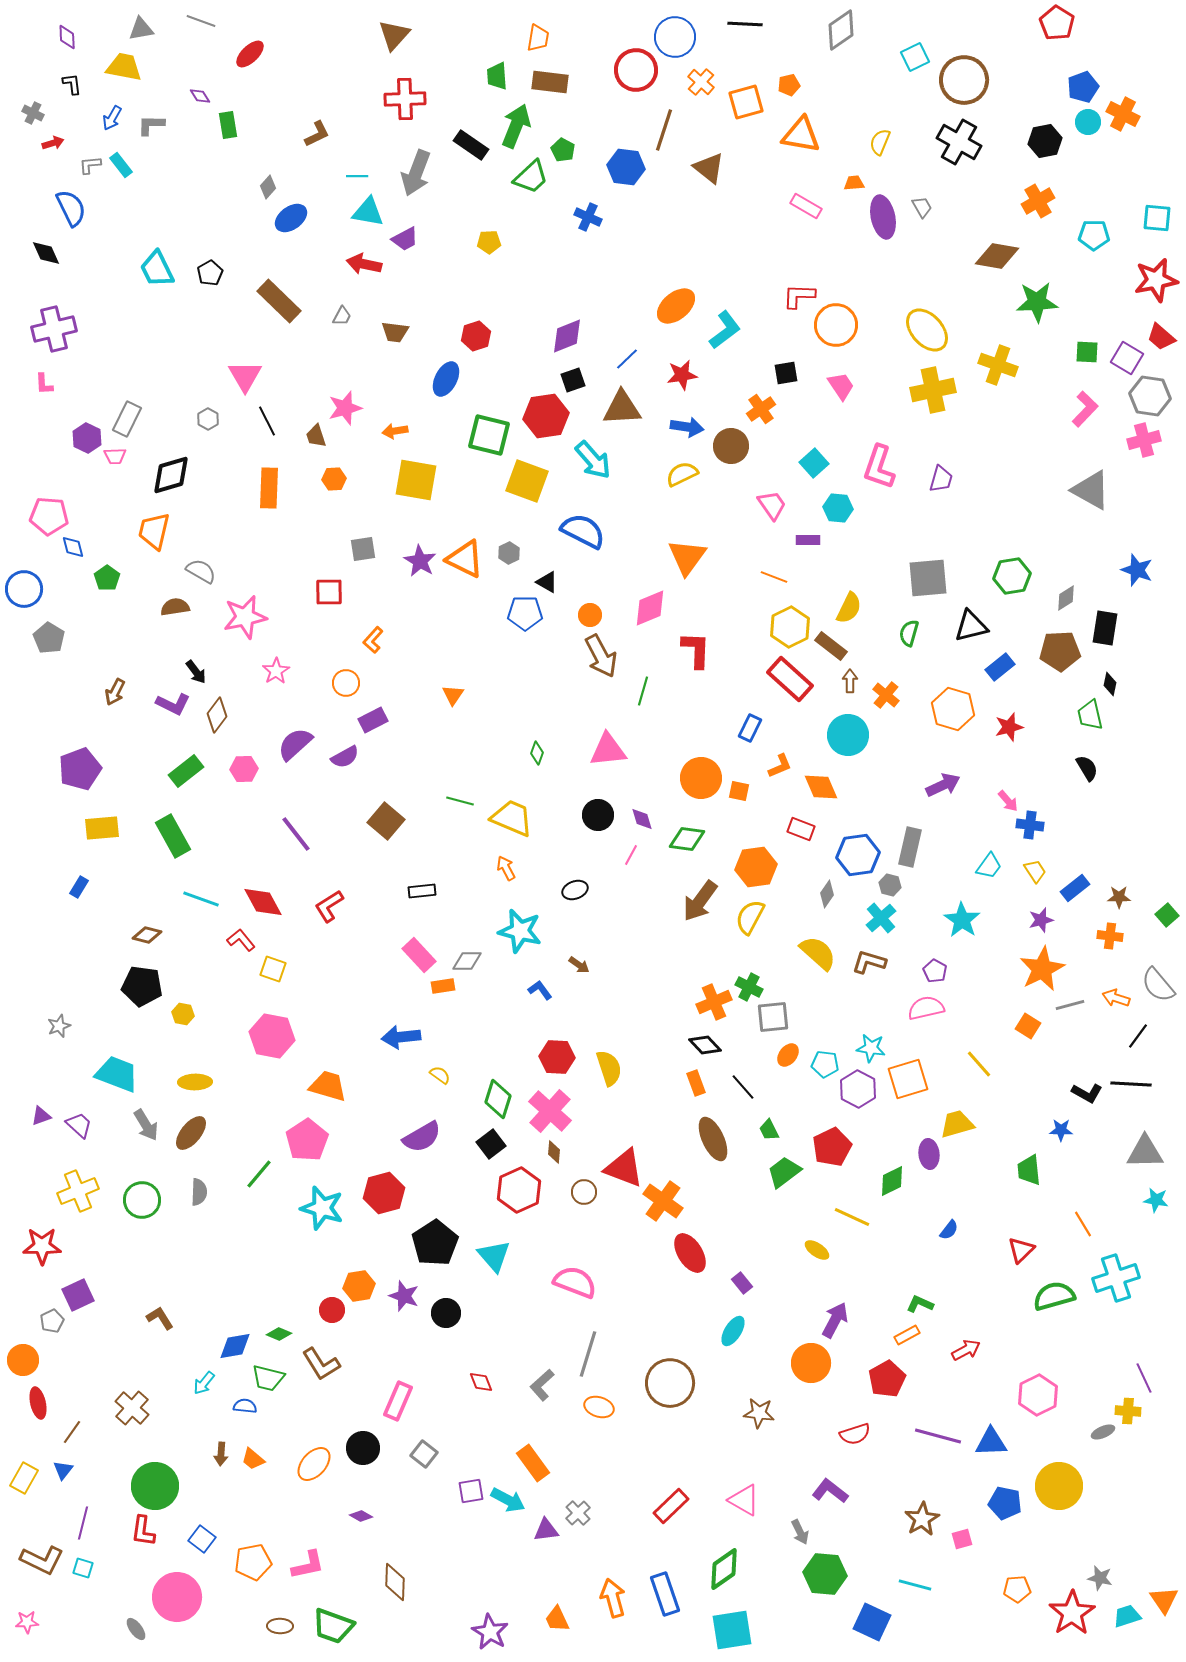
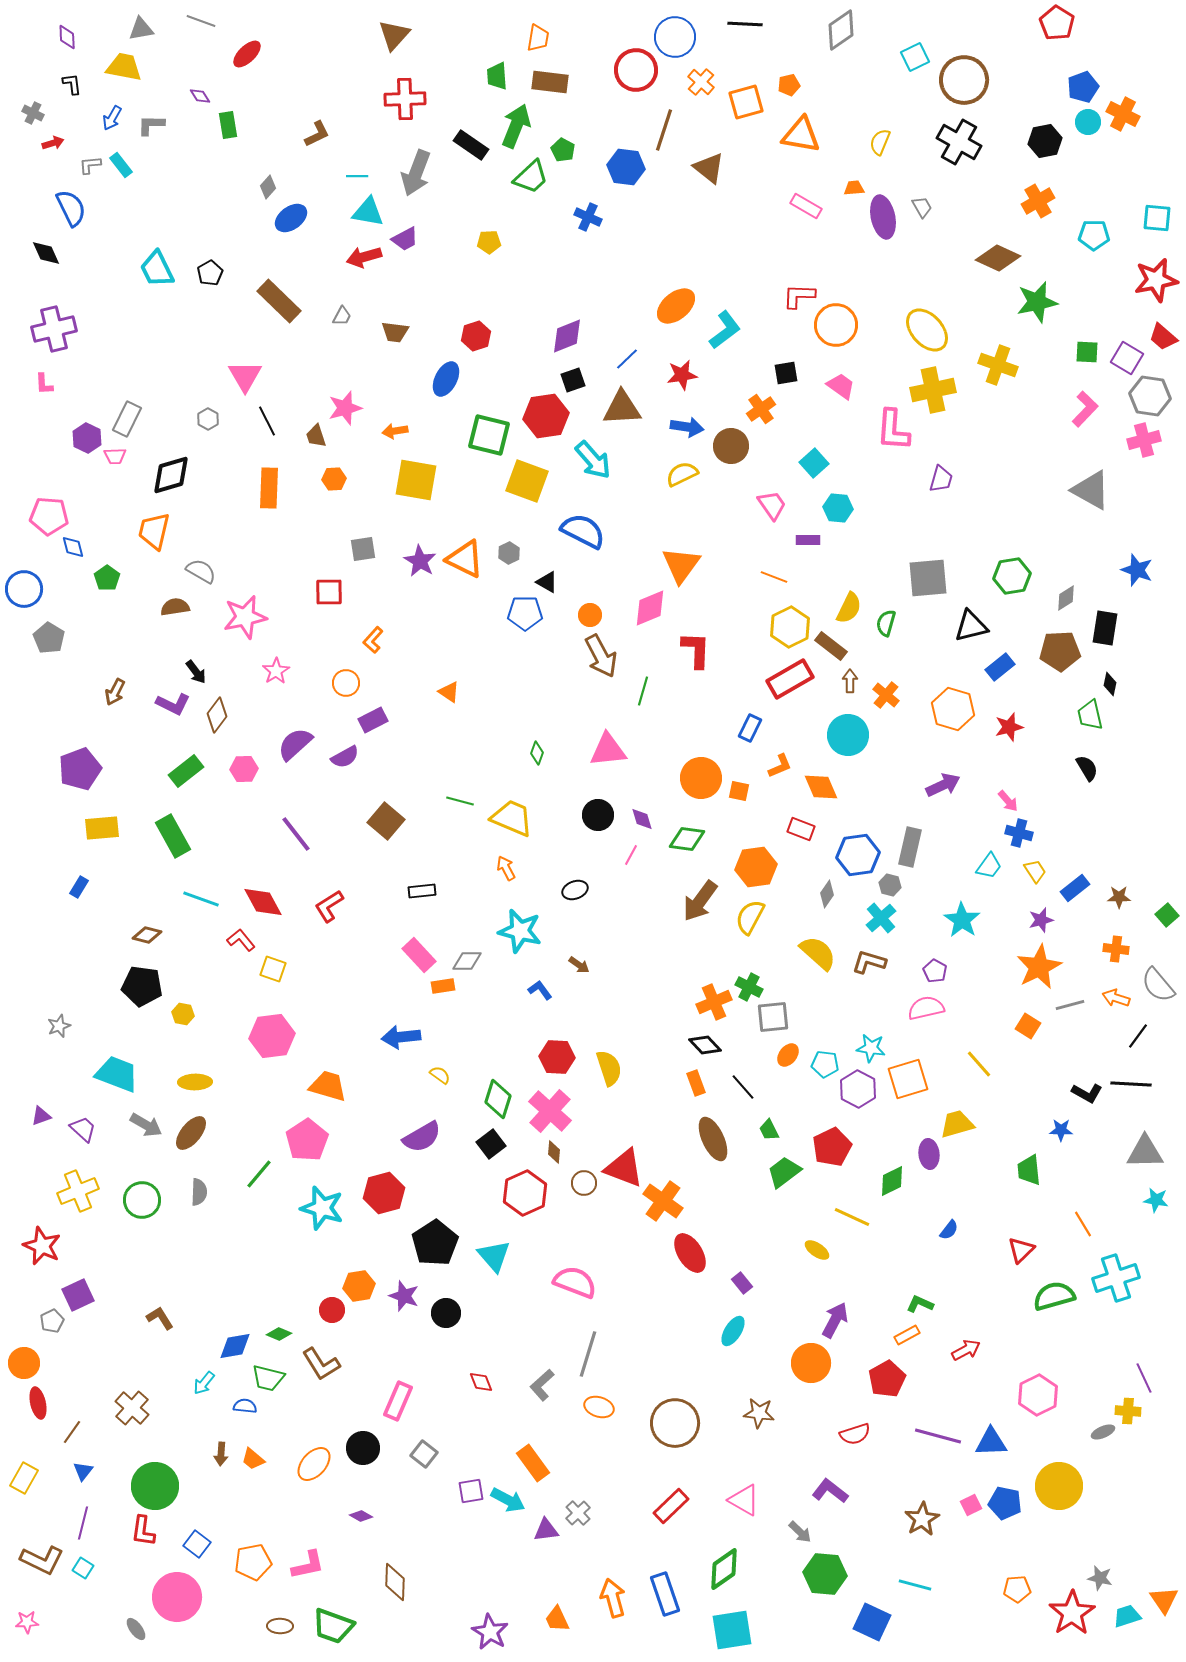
red ellipse at (250, 54): moved 3 px left
orange trapezoid at (854, 183): moved 5 px down
brown diamond at (997, 256): moved 1 px right, 2 px down; rotated 15 degrees clockwise
red arrow at (364, 264): moved 7 px up; rotated 28 degrees counterclockwise
green star at (1037, 302): rotated 9 degrees counterclockwise
red trapezoid at (1161, 337): moved 2 px right
pink trapezoid at (841, 386): rotated 20 degrees counterclockwise
pink L-shape at (879, 467): moved 14 px right, 37 px up; rotated 15 degrees counterclockwise
orange triangle at (687, 557): moved 6 px left, 8 px down
green semicircle at (909, 633): moved 23 px left, 10 px up
red rectangle at (790, 679): rotated 72 degrees counterclockwise
orange triangle at (453, 695): moved 4 px left, 3 px up; rotated 30 degrees counterclockwise
blue cross at (1030, 825): moved 11 px left, 8 px down; rotated 8 degrees clockwise
orange cross at (1110, 936): moved 6 px right, 13 px down
orange star at (1042, 969): moved 3 px left, 2 px up
pink hexagon at (272, 1036): rotated 18 degrees counterclockwise
purple trapezoid at (79, 1125): moved 4 px right, 4 px down
gray arrow at (146, 1125): rotated 28 degrees counterclockwise
red hexagon at (519, 1190): moved 6 px right, 3 px down
brown circle at (584, 1192): moved 9 px up
red star at (42, 1246): rotated 24 degrees clockwise
orange circle at (23, 1360): moved 1 px right, 3 px down
brown circle at (670, 1383): moved 5 px right, 40 px down
blue triangle at (63, 1470): moved 20 px right, 1 px down
gray arrow at (800, 1532): rotated 20 degrees counterclockwise
blue square at (202, 1539): moved 5 px left, 5 px down
pink square at (962, 1539): moved 9 px right, 34 px up; rotated 10 degrees counterclockwise
cyan square at (83, 1568): rotated 15 degrees clockwise
